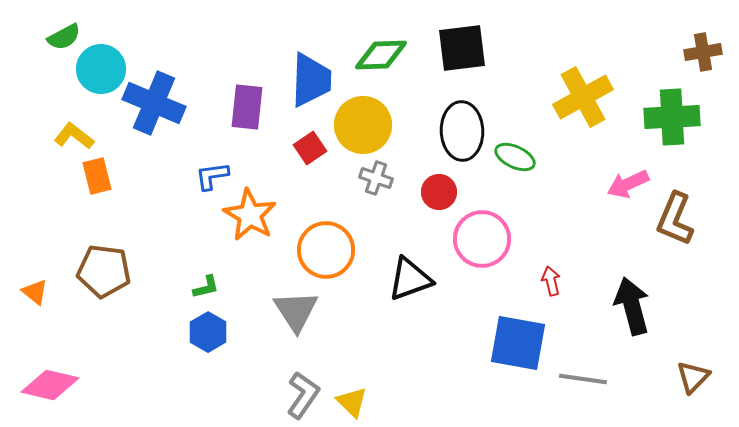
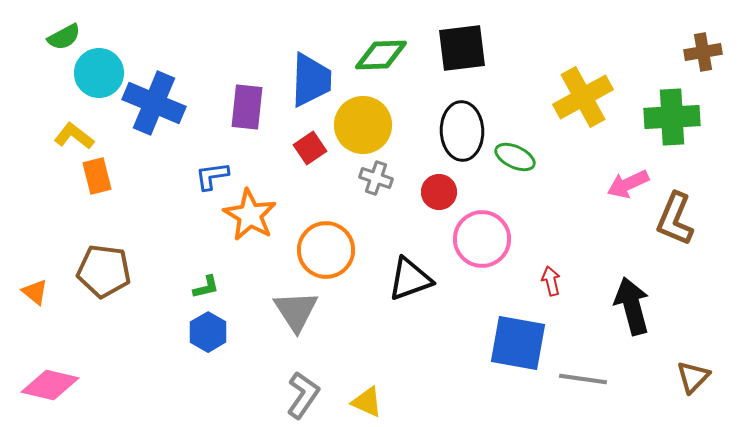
cyan circle: moved 2 px left, 4 px down
yellow triangle: moved 15 px right; rotated 20 degrees counterclockwise
